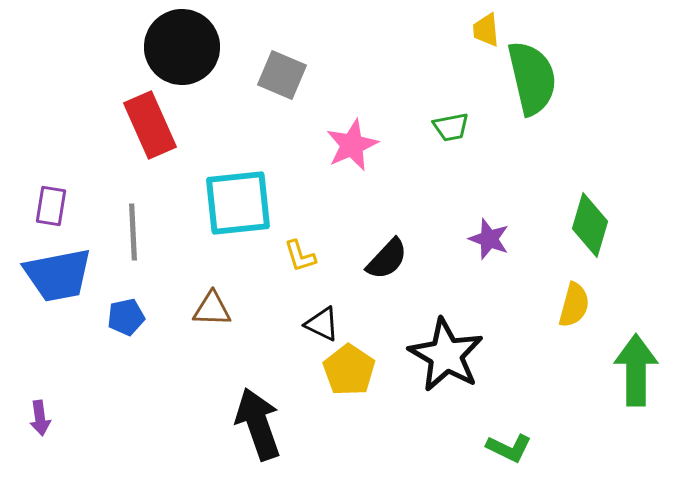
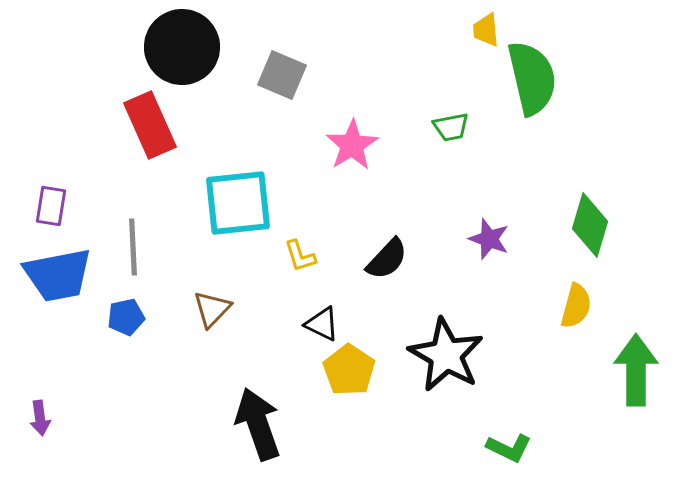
pink star: rotated 8 degrees counterclockwise
gray line: moved 15 px down
yellow semicircle: moved 2 px right, 1 px down
brown triangle: rotated 48 degrees counterclockwise
